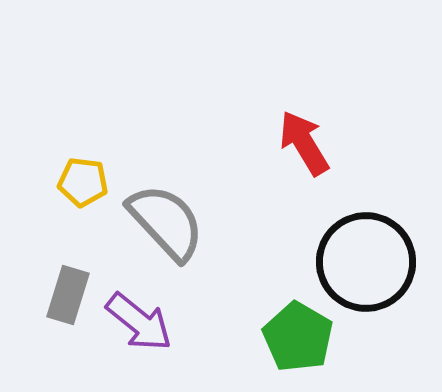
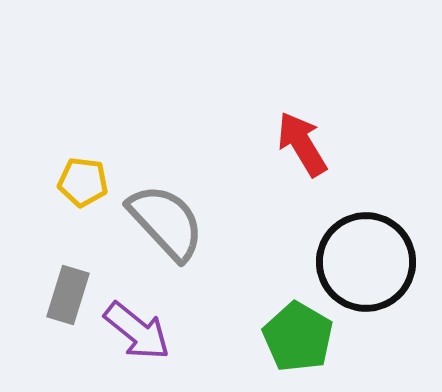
red arrow: moved 2 px left, 1 px down
purple arrow: moved 2 px left, 9 px down
